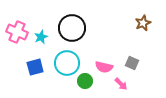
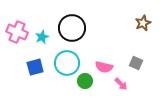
cyan star: moved 1 px right
gray square: moved 4 px right
